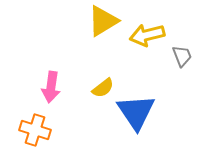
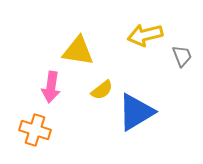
yellow triangle: moved 25 px left, 30 px down; rotated 40 degrees clockwise
yellow arrow: moved 2 px left
yellow semicircle: moved 1 px left, 2 px down
blue triangle: rotated 33 degrees clockwise
